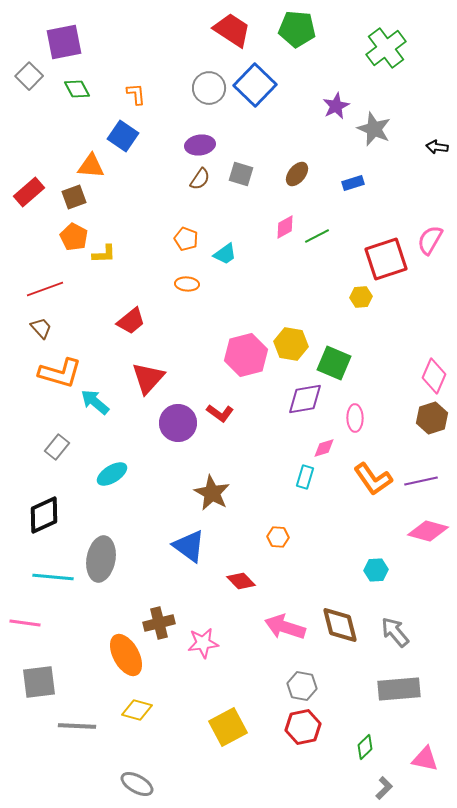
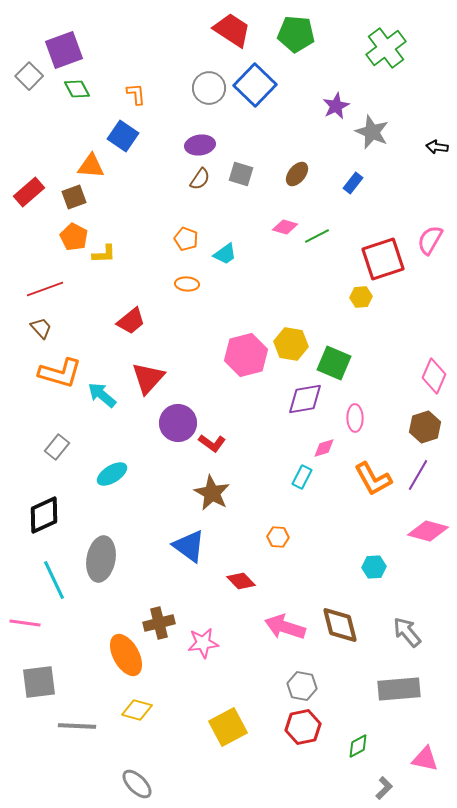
green pentagon at (297, 29): moved 1 px left, 5 px down
purple square at (64, 42): moved 8 px down; rotated 9 degrees counterclockwise
gray star at (374, 129): moved 2 px left, 3 px down
blue rectangle at (353, 183): rotated 35 degrees counterclockwise
pink diamond at (285, 227): rotated 45 degrees clockwise
red square at (386, 259): moved 3 px left
cyan arrow at (95, 402): moved 7 px right, 7 px up
red L-shape at (220, 413): moved 8 px left, 30 px down
brown hexagon at (432, 418): moved 7 px left, 9 px down
cyan rectangle at (305, 477): moved 3 px left; rotated 10 degrees clockwise
orange L-shape at (373, 479): rotated 6 degrees clockwise
purple line at (421, 481): moved 3 px left, 6 px up; rotated 48 degrees counterclockwise
cyan hexagon at (376, 570): moved 2 px left, 3 px up
cyan line at (53, 577): moved 1 px right, 3 px down; rotated 60 degrees clockwise
gray arrow at (395, 632): moved 12 px right
green diamond at (365, 747): moved 7 px left, 1 px up; rotated 15 degrees clockwise
gray ellipse at (137, 784): rotated 16 degrees clockwise
